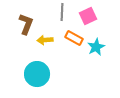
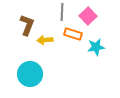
pink square: rotated 18 degrees counterclockwise
brown L-shape: moved 1 px right, 1 px down
orange rectangle: moved 1 px left, 4 px up; rotated 12 degrees counterclockwise
cyan star: rotated 18 degrees clockwise
cyan circle: moved 7 px left
